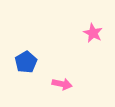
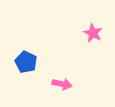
blue pentagon: rotated 15 degrees counterclockwise
